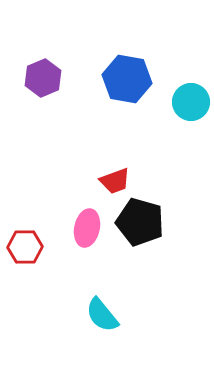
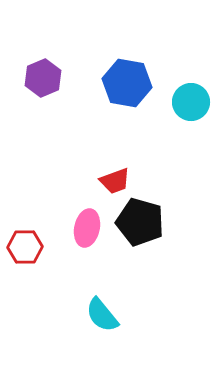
blue hexagon: moved 4 px down
